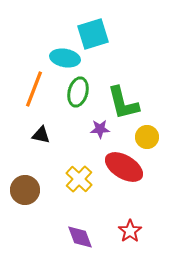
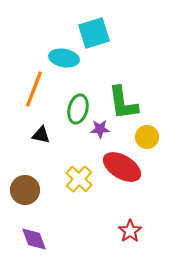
cyan square: moved 1 px right, 1 px up
cyan ellipse: moved 1 px left
green ellipse: moved 17 px down
green L-shape: rotated 6 degrees clockwise
red ellipse: moved 2 px left
purple diamond: moved 46 px left, 2 px down
